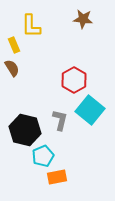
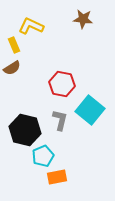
yellow L-shape: rotated 115 degrees clockwise
brown semicircle: rotated 90 degrees clockwise
red hexagon: moved 12 px left, 4 px down; rotated 20 degrees counterclockwise
